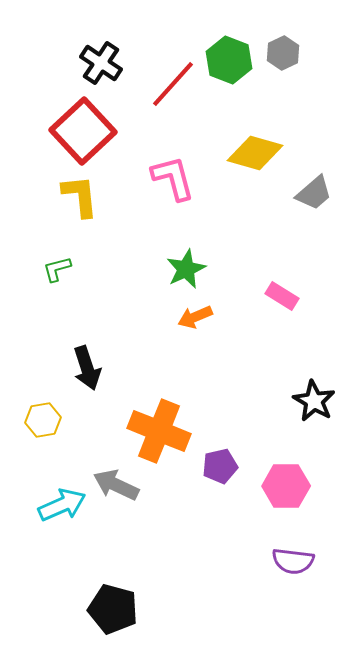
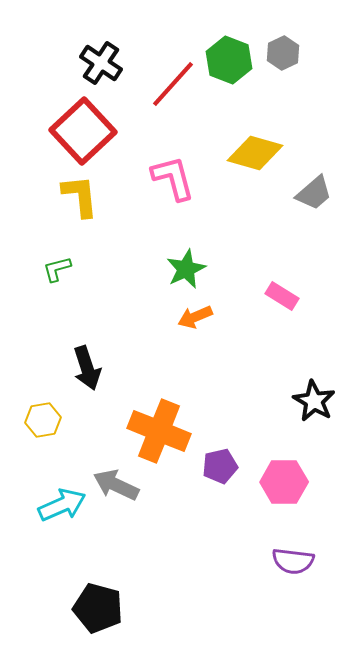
pink hexagon: moved 2 px left, 4 px up
black pentagon: moved 15 px left, 1 px up
